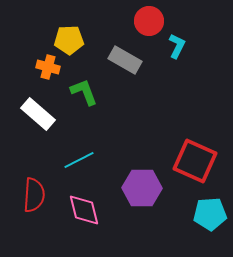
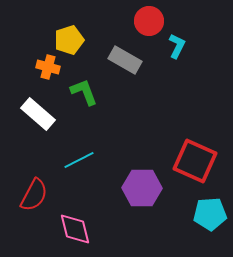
yellow pentagon: rotated 16 degrees counterclockwise
red semicircle: rotated 24 degrees clockwise
pink diamond: moved 9 px left, 19 px down
